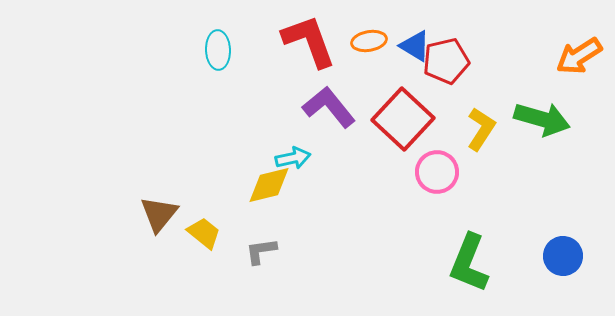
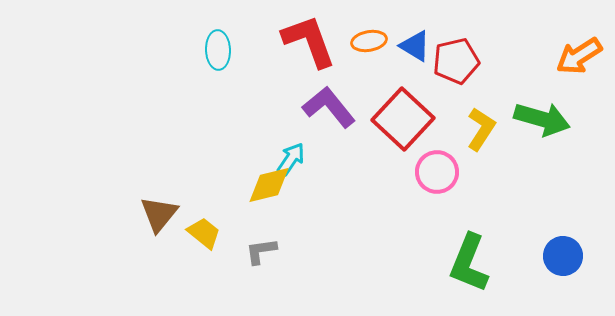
red pentagon: moved 10 px right
cyan arrow: moved 2 px left, 1 px down; rotated 44 degrees counterclockwise
